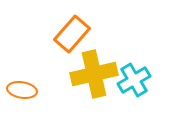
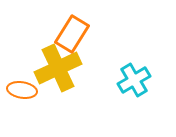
orange rectangle: rotated 9 degrees counterclockwise
yellow cross: moved 36 px left, 6 px up; rotated 12 degrees counterclockwise
